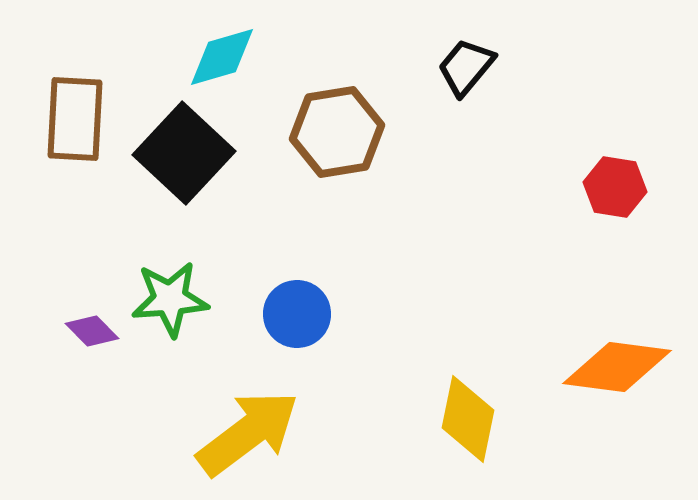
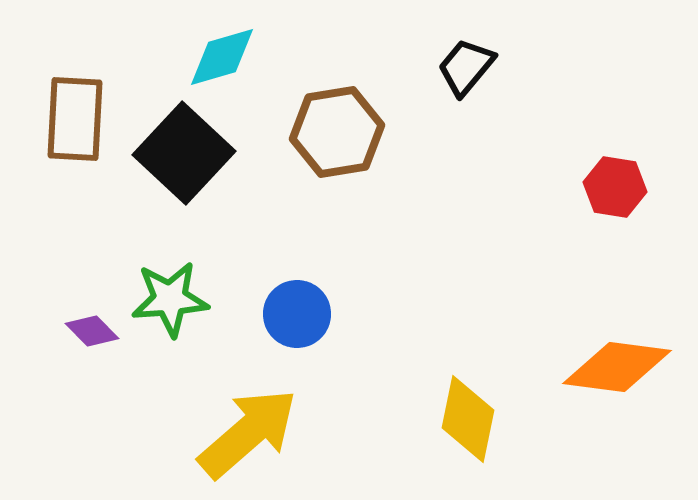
yellow arrow: rotated 4 degrees counterclockwise
